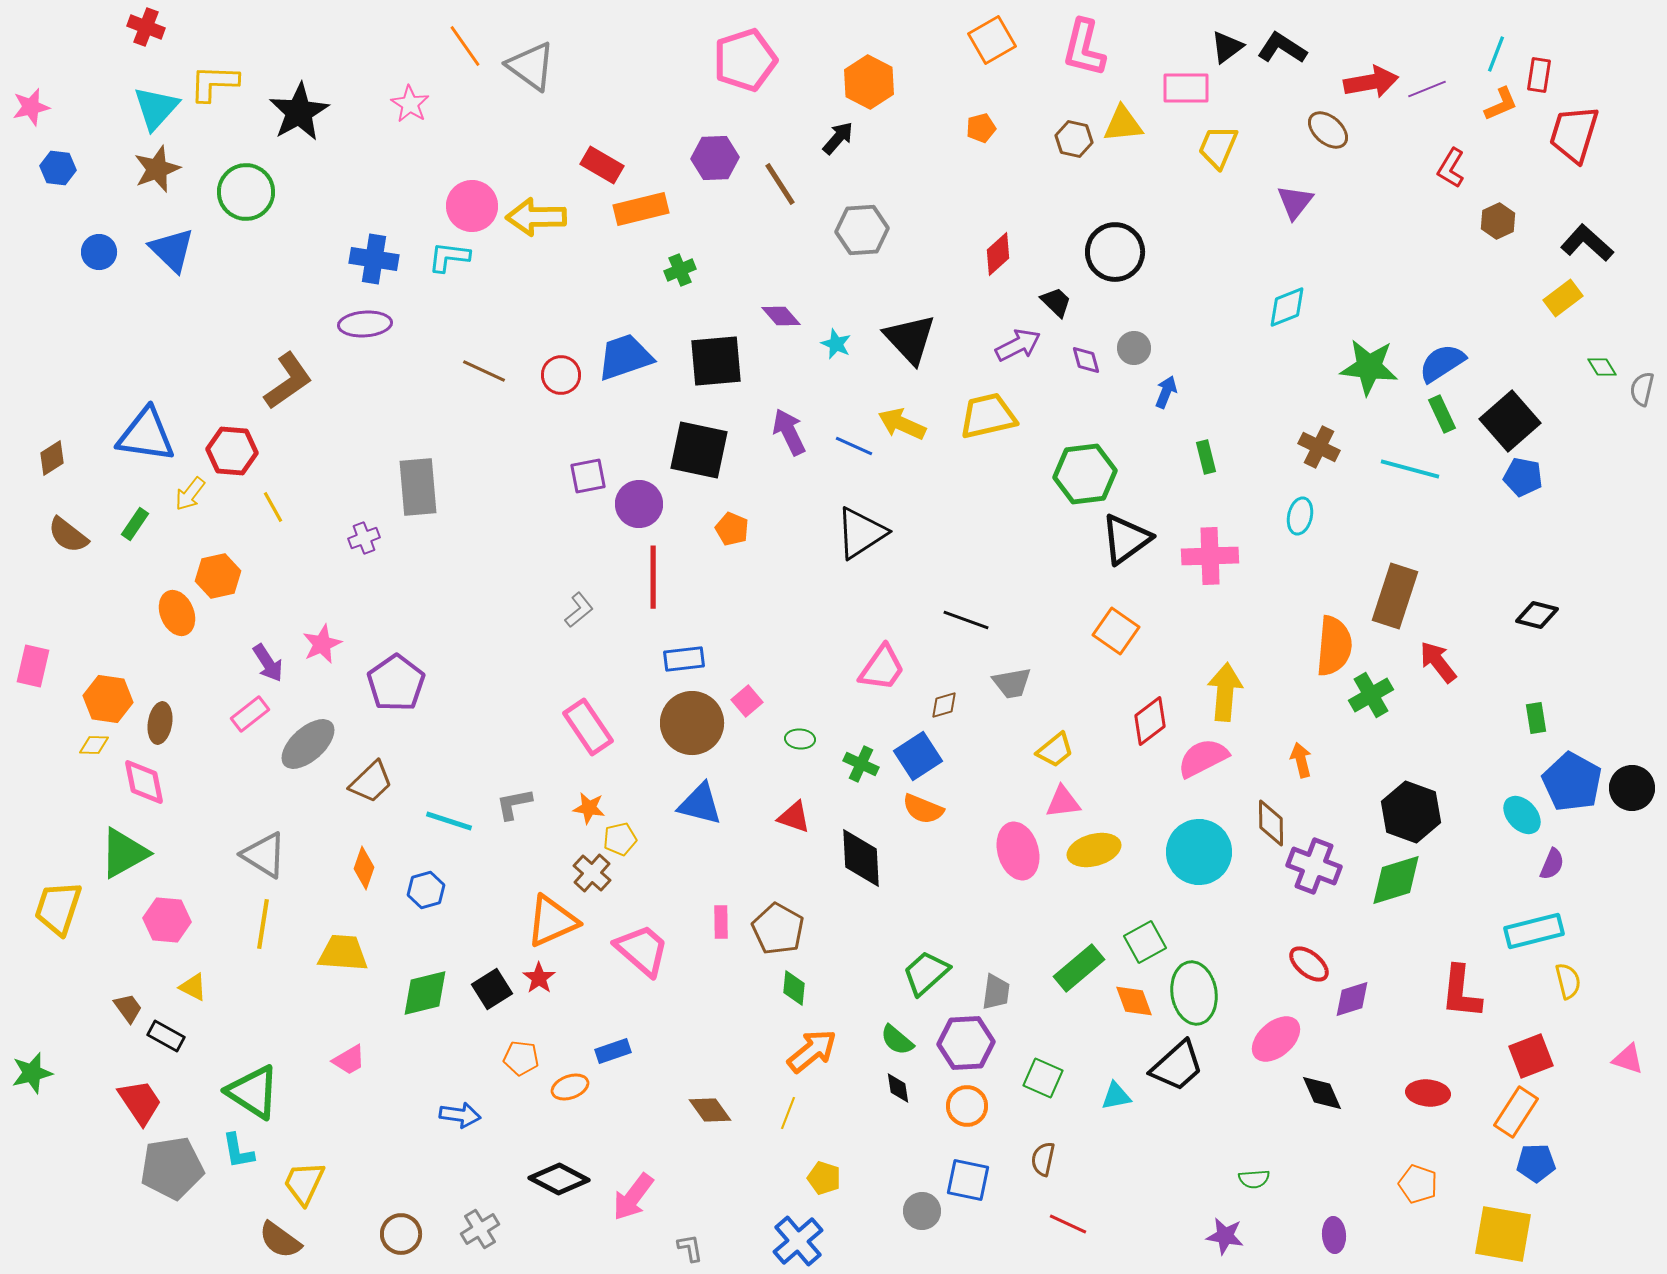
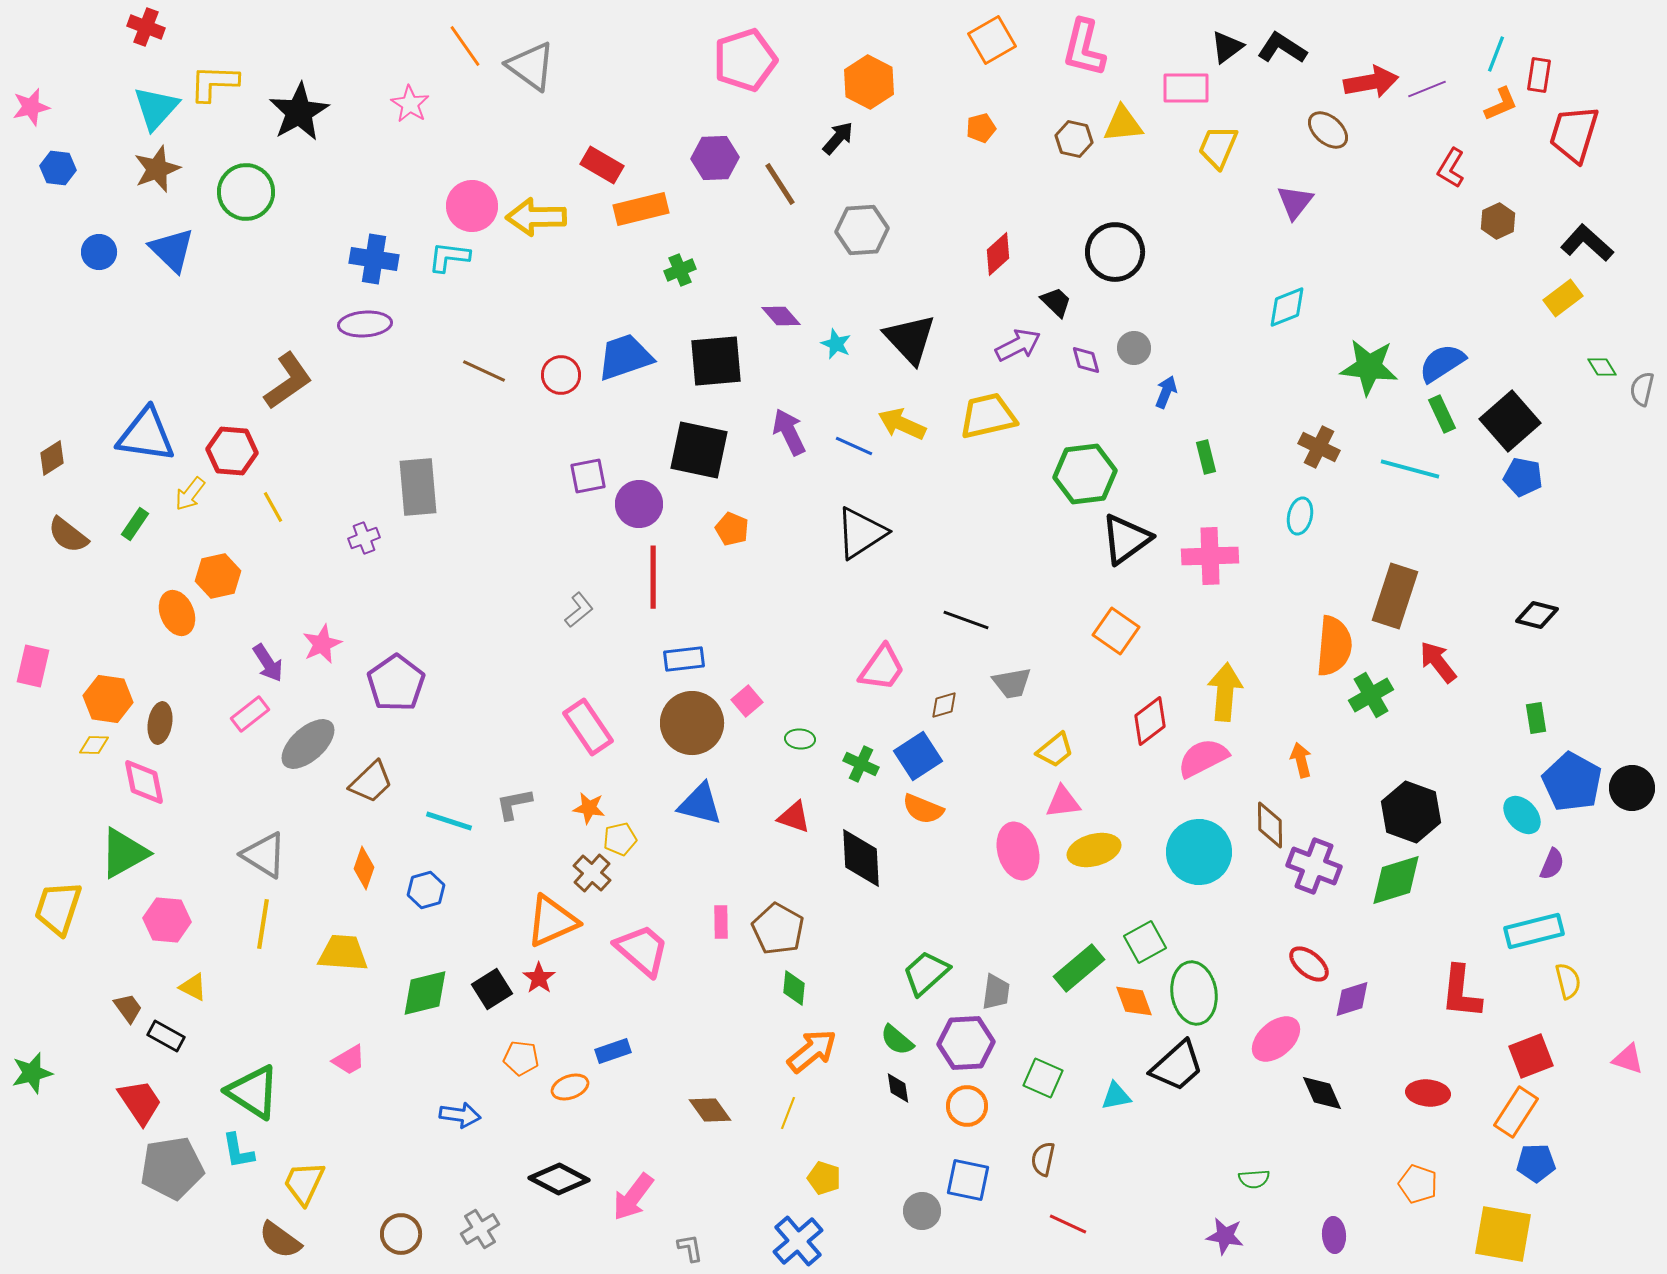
brown diamond at (1271, 823): moved 1 px left, 2 px down
